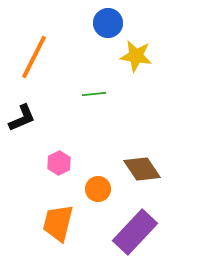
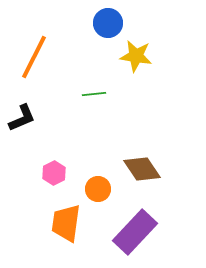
pink hexagon: moved 5 px left, 10 px down
orange trapezoid: moved 8 px right; rotated 6 degrees counterclockwise
